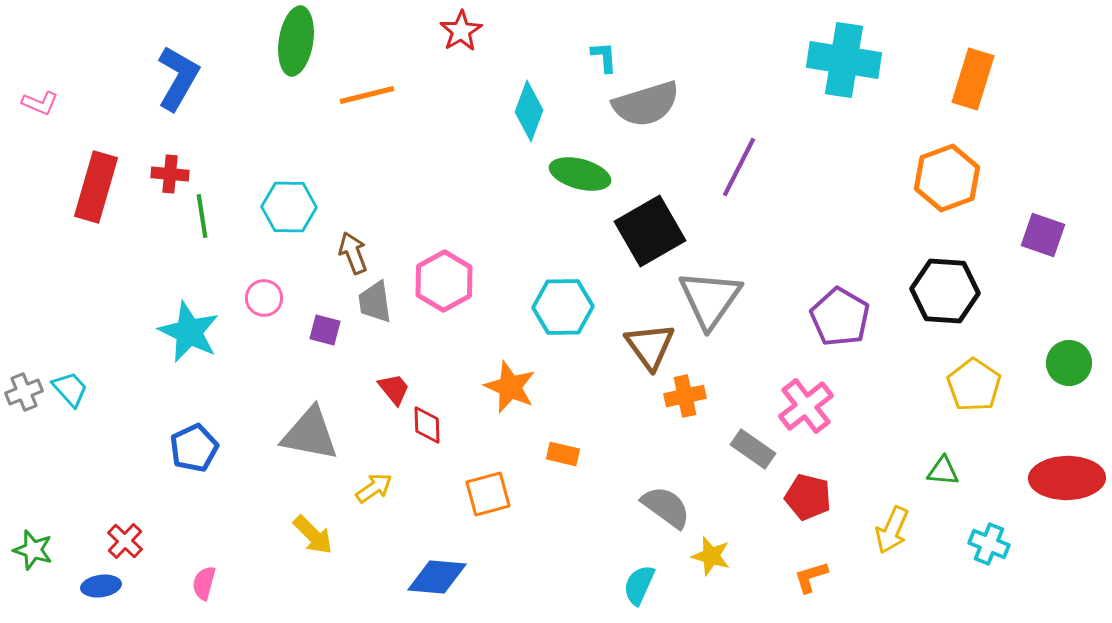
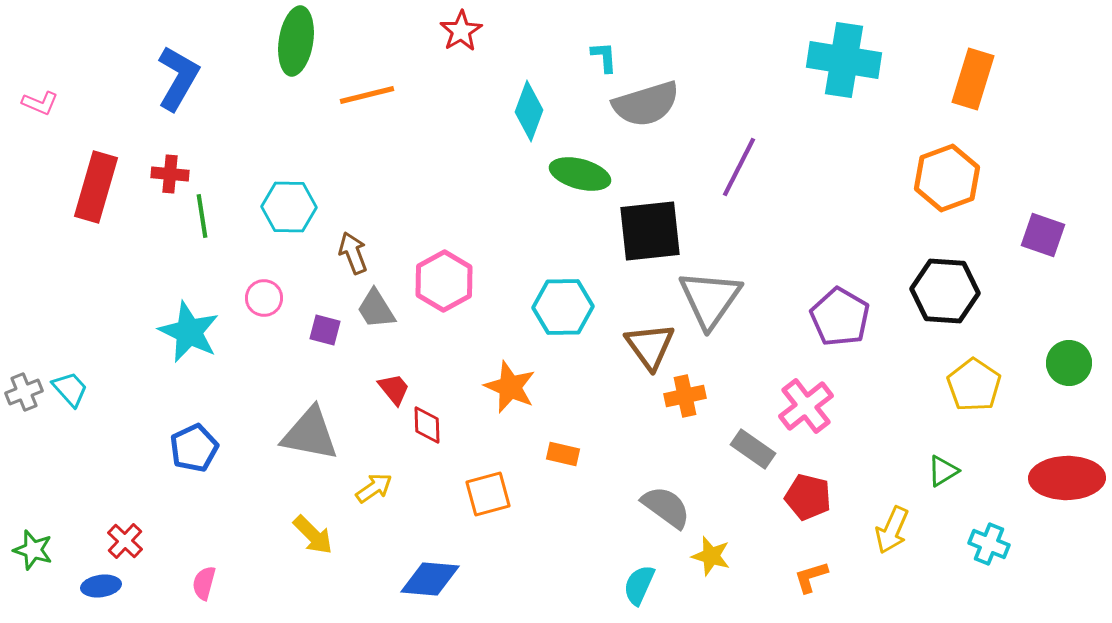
black square at (650, 231): rotated 24 degrees clockwise
gray trapezoid at (375, 302): moved 1 px right, 7 px down; rotated 24 degrees counterclockwise
green triangle at (943, 471): rotated 36 degrees counterclockwise
blue diamond at (437, 577): moved 7 px left, 2 px down
